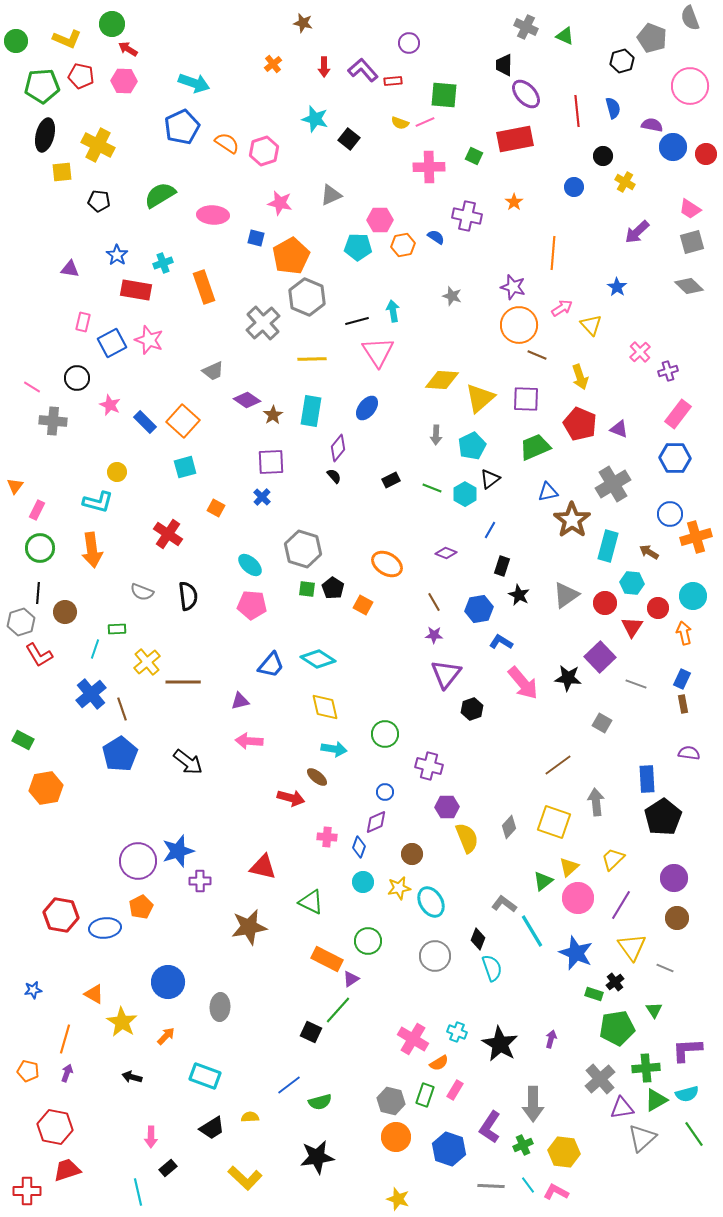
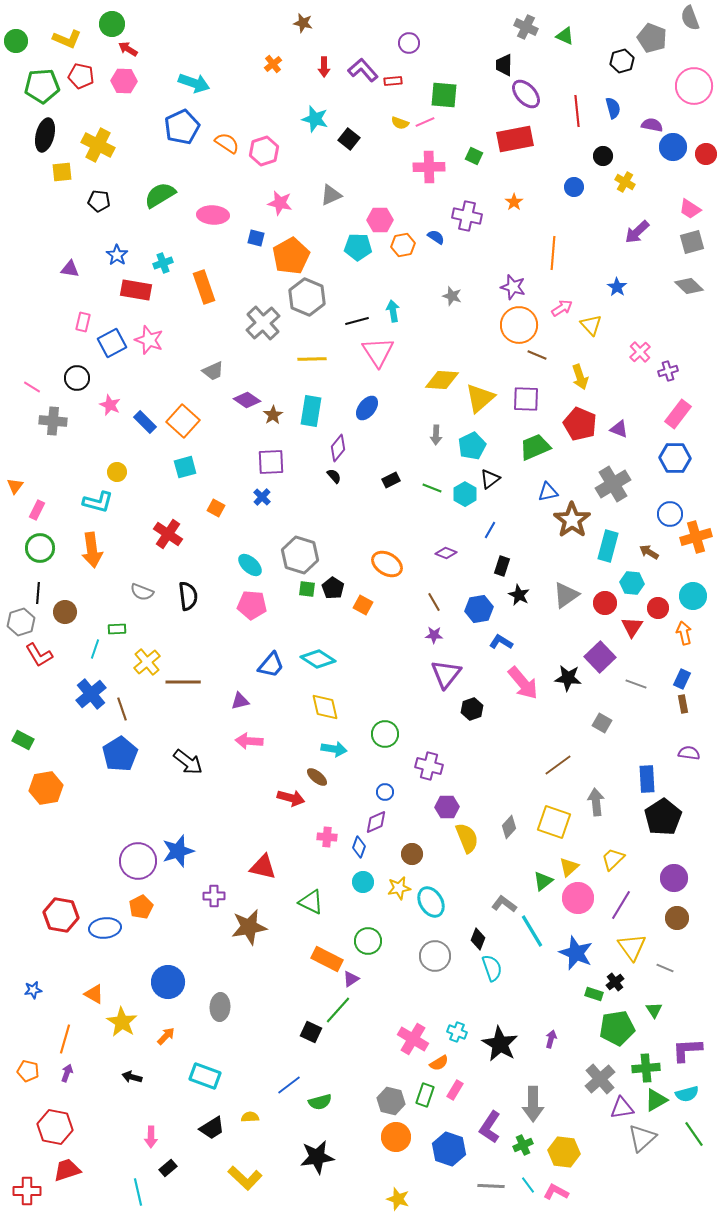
pink circle at (690, 86): moved 4 px right
gray hexagon at (303, 549): moved 3 px left, 6 px down
purple cross at (200, 881): moved 14 px right, 15 px down
